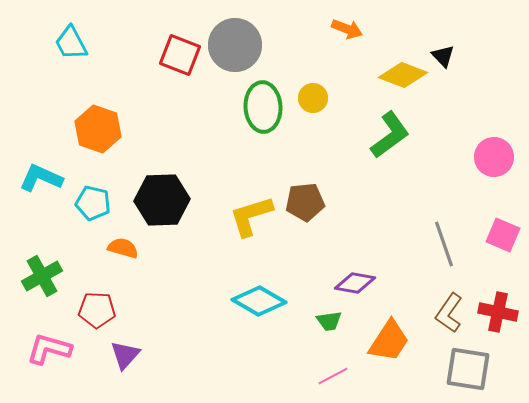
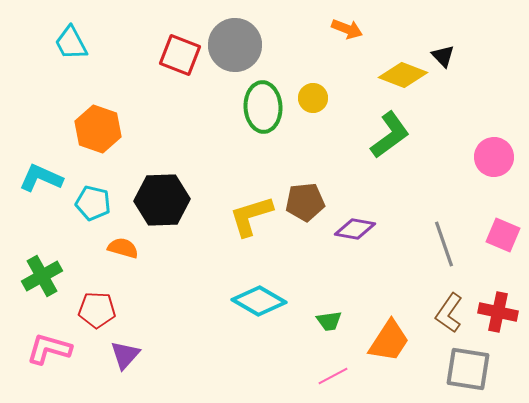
purple diamond: moved 54 px up
